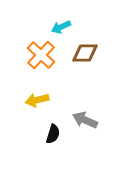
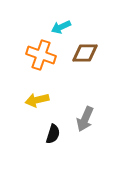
orange cross: rotated 24 degrees counterclockwise
gray arrow: moved 1 px up; rotated 90 degrees counterclockwise
